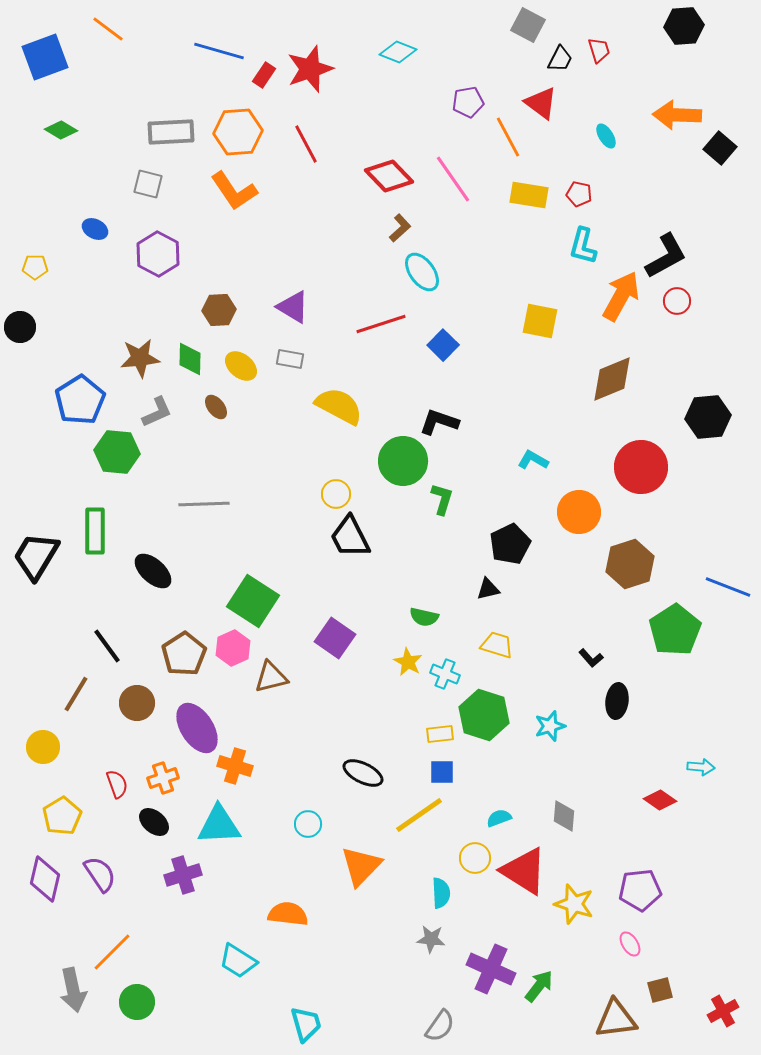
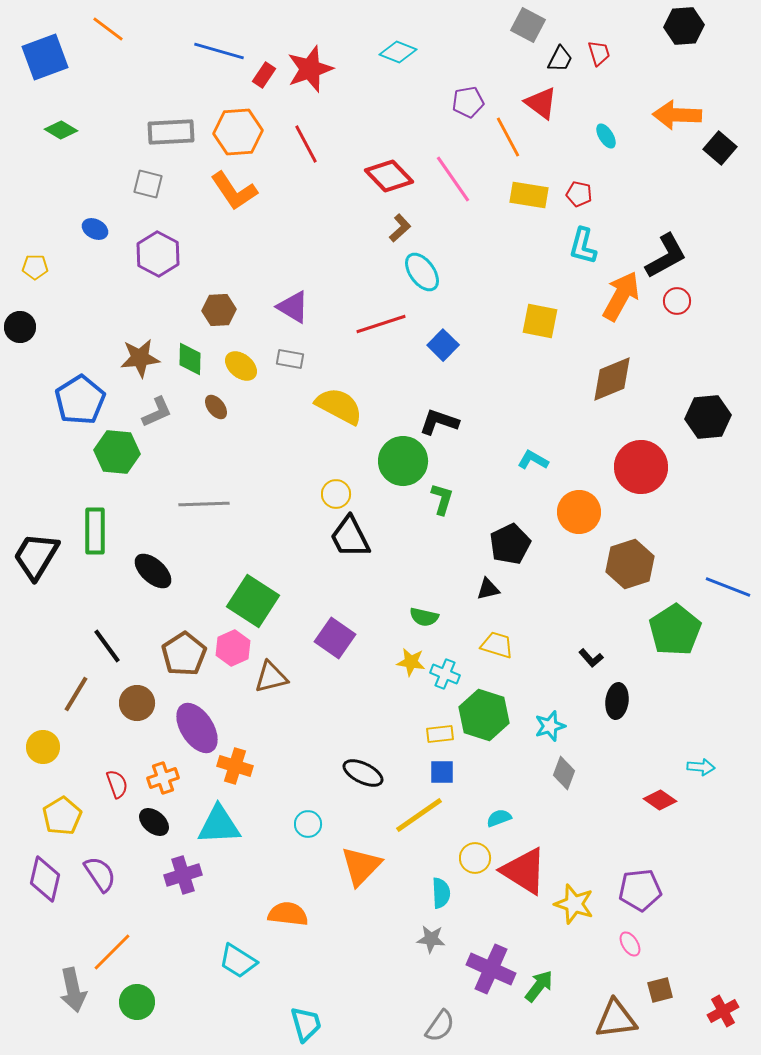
red trapezoid at (599, 50): moved 3 px down
yellow star at (408, 662): moved 3 px right; rotated 20 degrees counterclockwise
gray diamond at (564, 816): moved 43 px up; rotated 16 degrees clockwise
